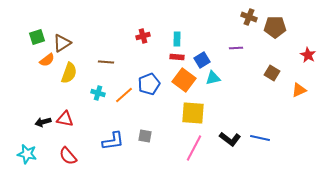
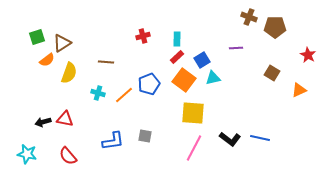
red rectangle: rotated 48 degrees counterclockwise
